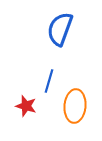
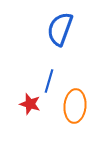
red star: moved 4 px right, 2 px up
